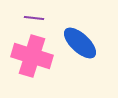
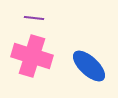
blue ellipse: moved 9 px right, 23 px down
